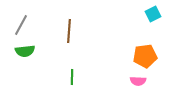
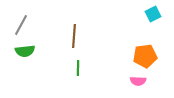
brown line: moved 5 px right, 5 px down
green line: moved 6 px right, 9 px up
